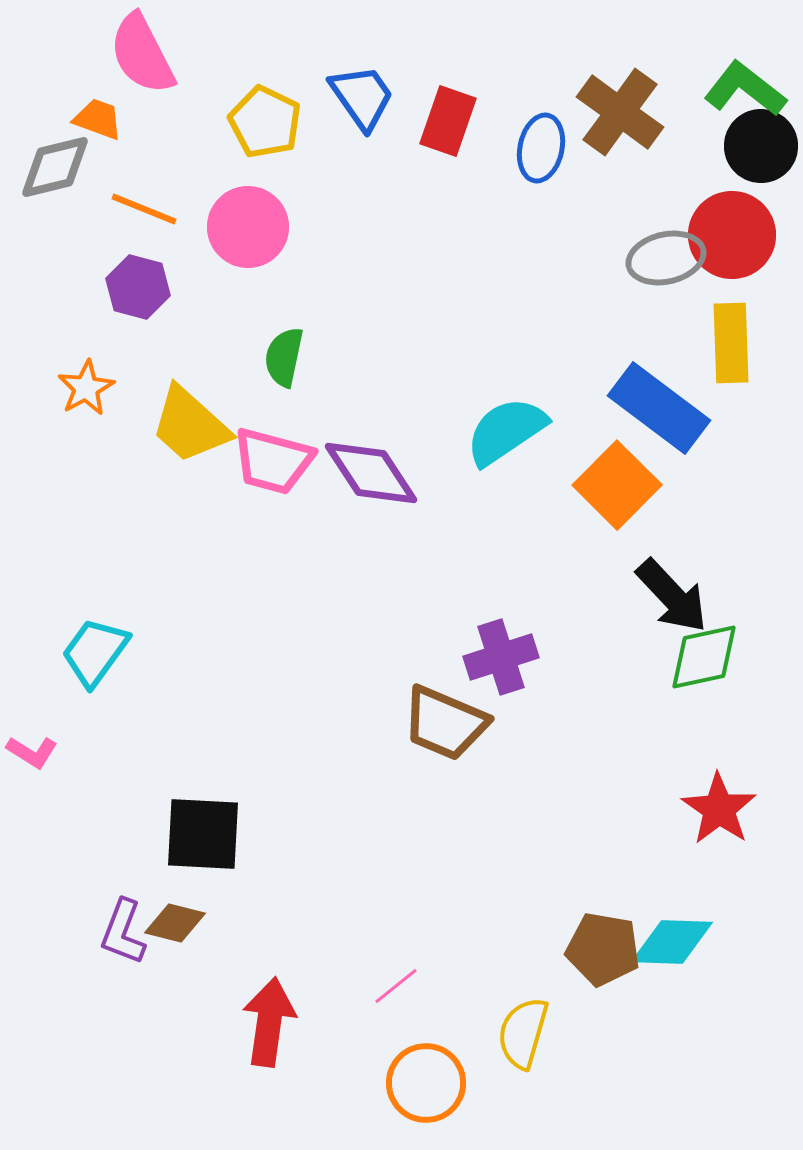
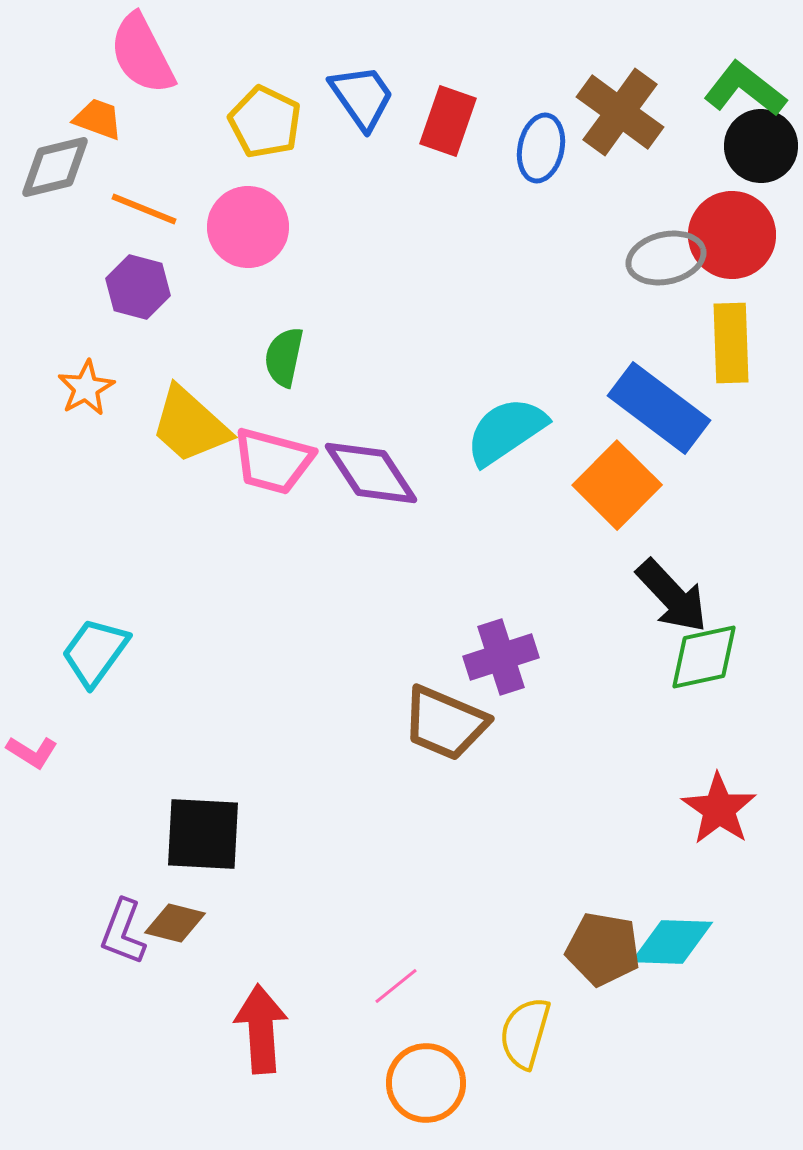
red arrow: moved 8 px left, 7 px down; rotated 12 degrees counterclockwise
yellow semicircle: moved 2 px right
